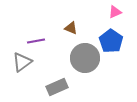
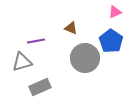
gray triangle: rotated 20 degrees clockwise
gray rectangle: moved 17 px left
